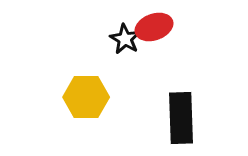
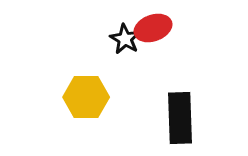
red ellipse: moved 1 px left, 1 px down
black rectangle: moved 1 px left
